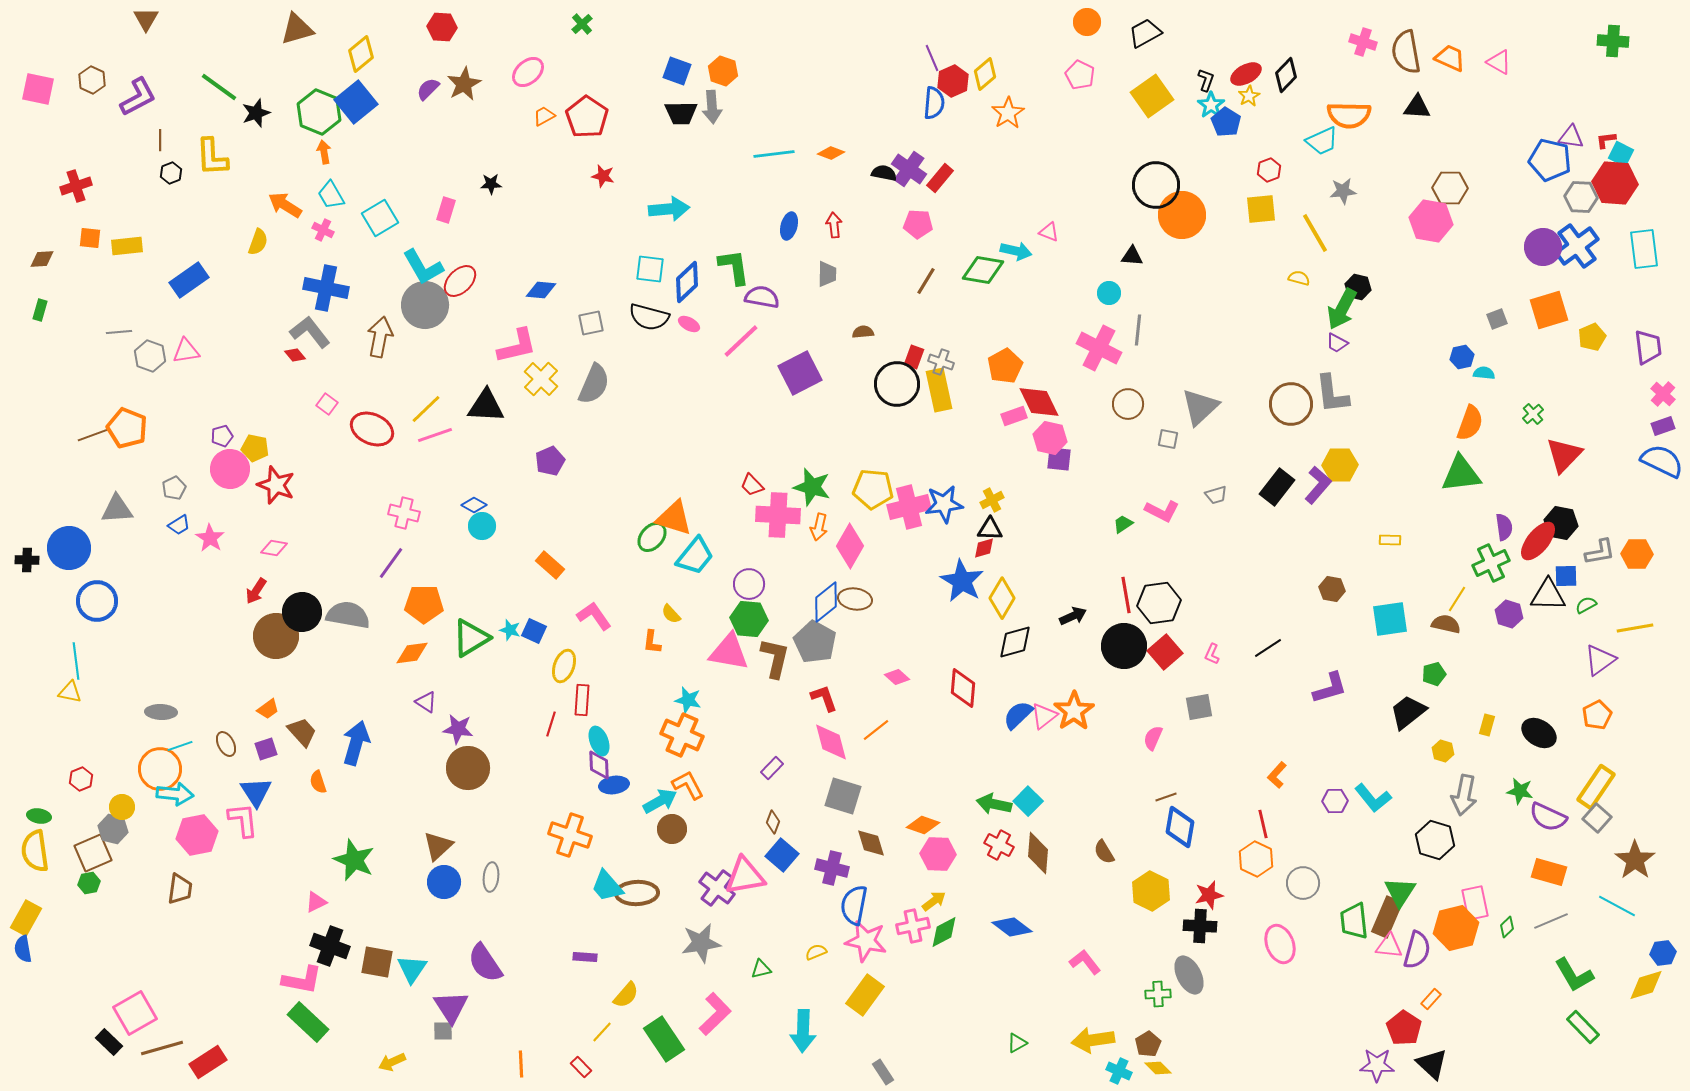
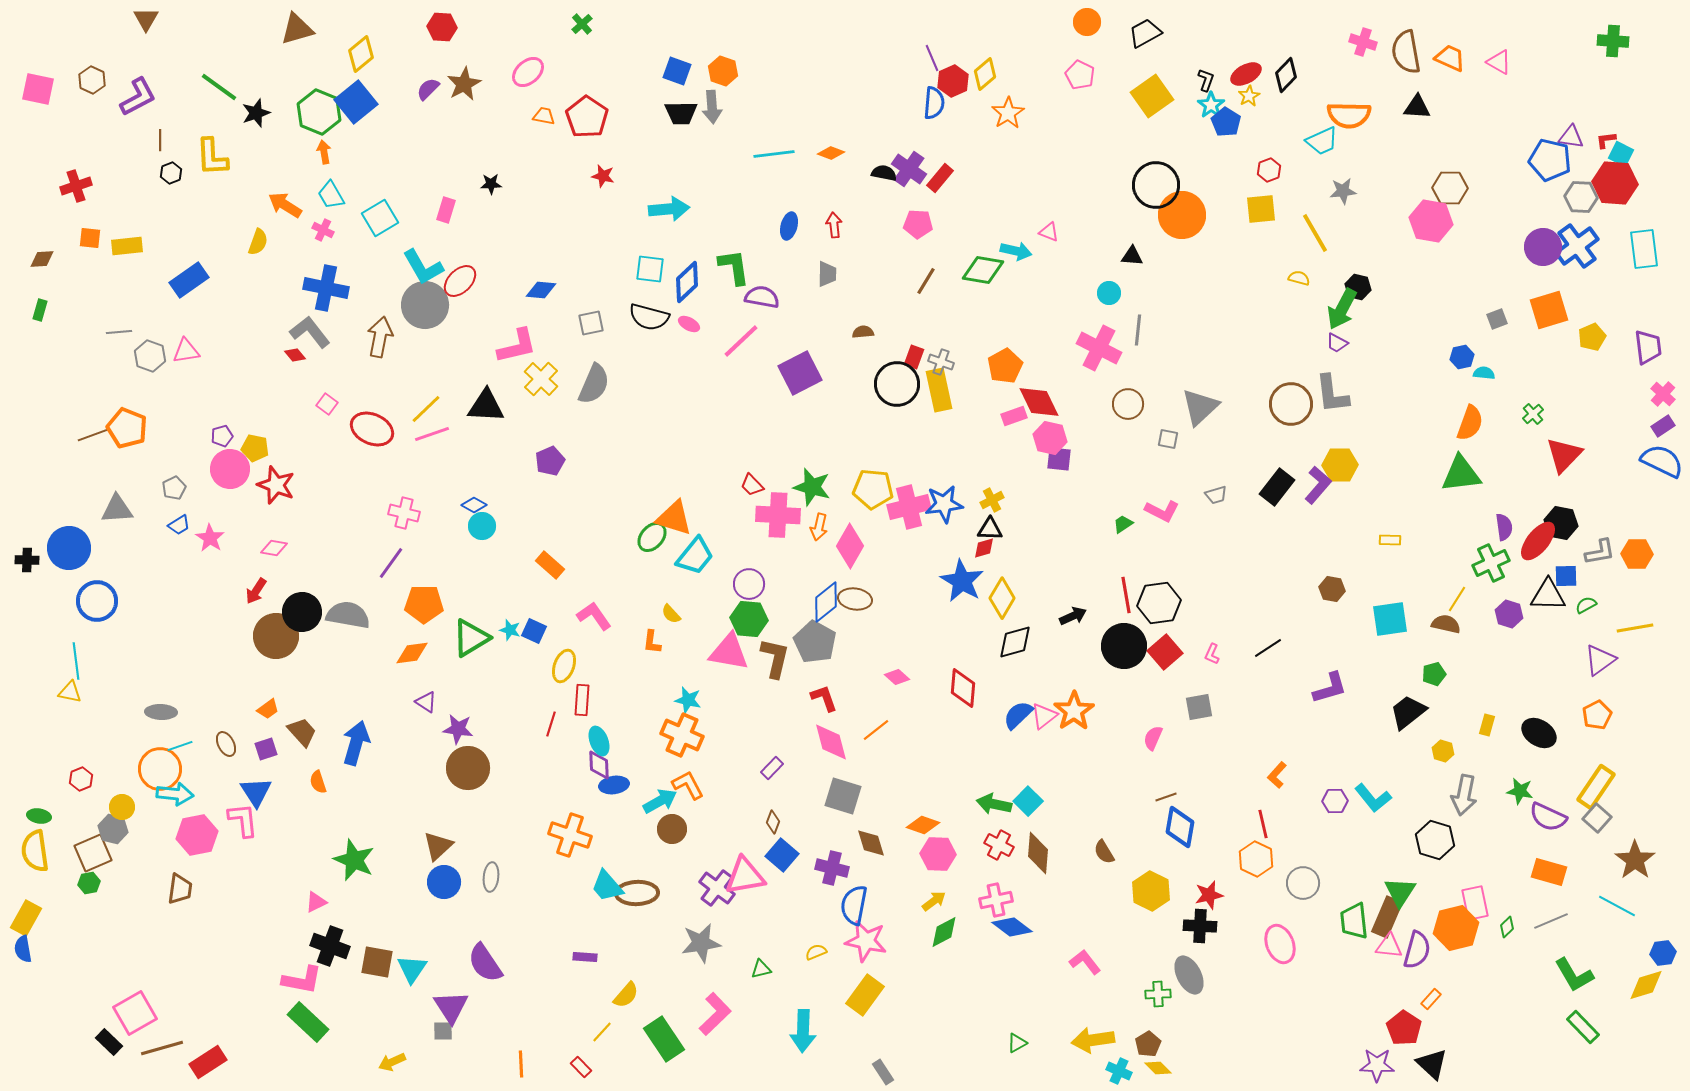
orange trapezoid at (544, 116): rotated 40 degrees clockwise
purple rectangle at (1663, 426): rotated 15 degrees counterclockwise
pink line at (435, 435): moved 3 px left, 1 px up
pink cross at (913, 926): moved 83 px right, 26 px up
